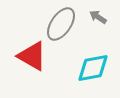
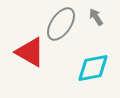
gray arrow: moved 2 px left; rotated 24 degrees clockwise
red triangle: moved 2 px left, 4 px up
